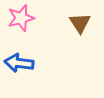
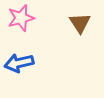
blue arrow: rotated 20 degrees counterclockwise
